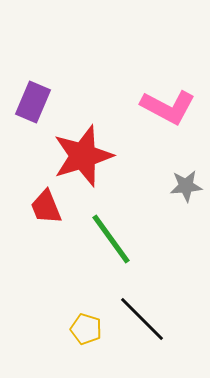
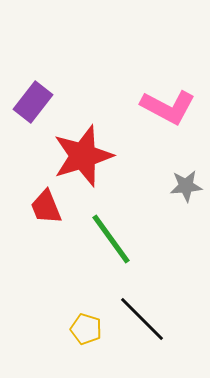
purple rectangle: rotated 15 degrees clockwise
